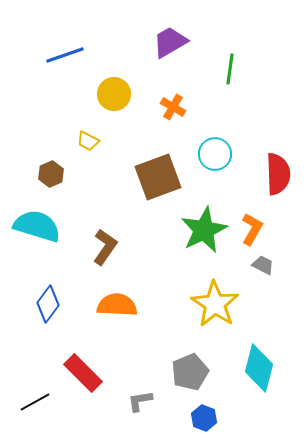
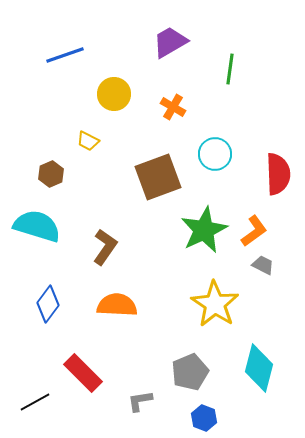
orange L-shape: moved 2 px right, 2 px down; rotated 24 degrees clockwise
